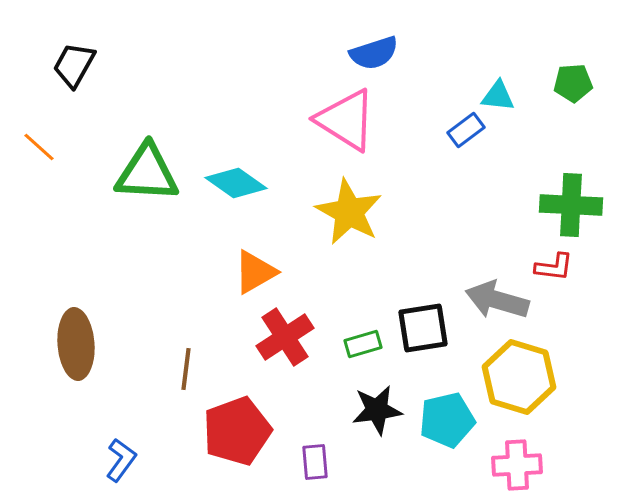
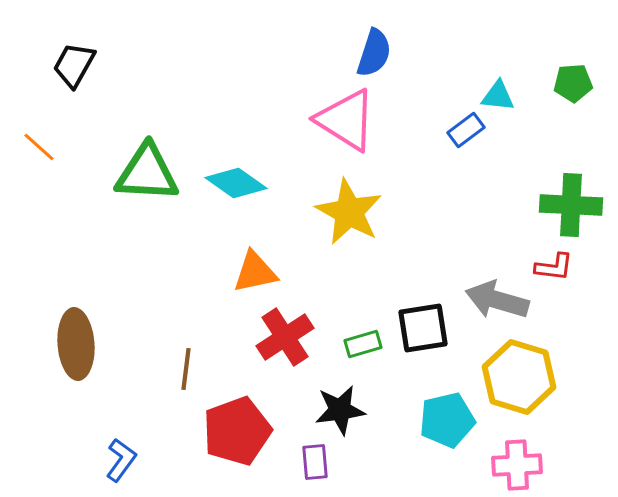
blue semicircle: rotated 54 degrees counterclockwise
orange triangle: rotated 18 degrees clockwise
black star: moved 37 px left
